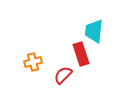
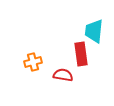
red rectangle: rotated 10 degrees clockwise
red semicircle: rotated 54 degrees clockwise
